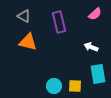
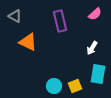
gray triangle: moved 9 px left
purple rectangle: moved 1 px right, 1 px up
orange triangle: rotated 12 degrees clockwise
white arrow: moved 1 px right, 1 px down; rotated 80 degrees counterclockwise
cyan rectangle: rotated 18 degrees clockwise
yellow square: rotated 24 degrees counterclockwise
